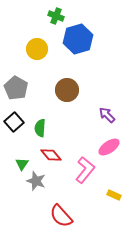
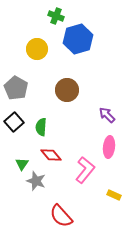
green semicircle: moved 1 px right, 1 px up
pink ellipse: rotated 50 degrees counterclockwise
